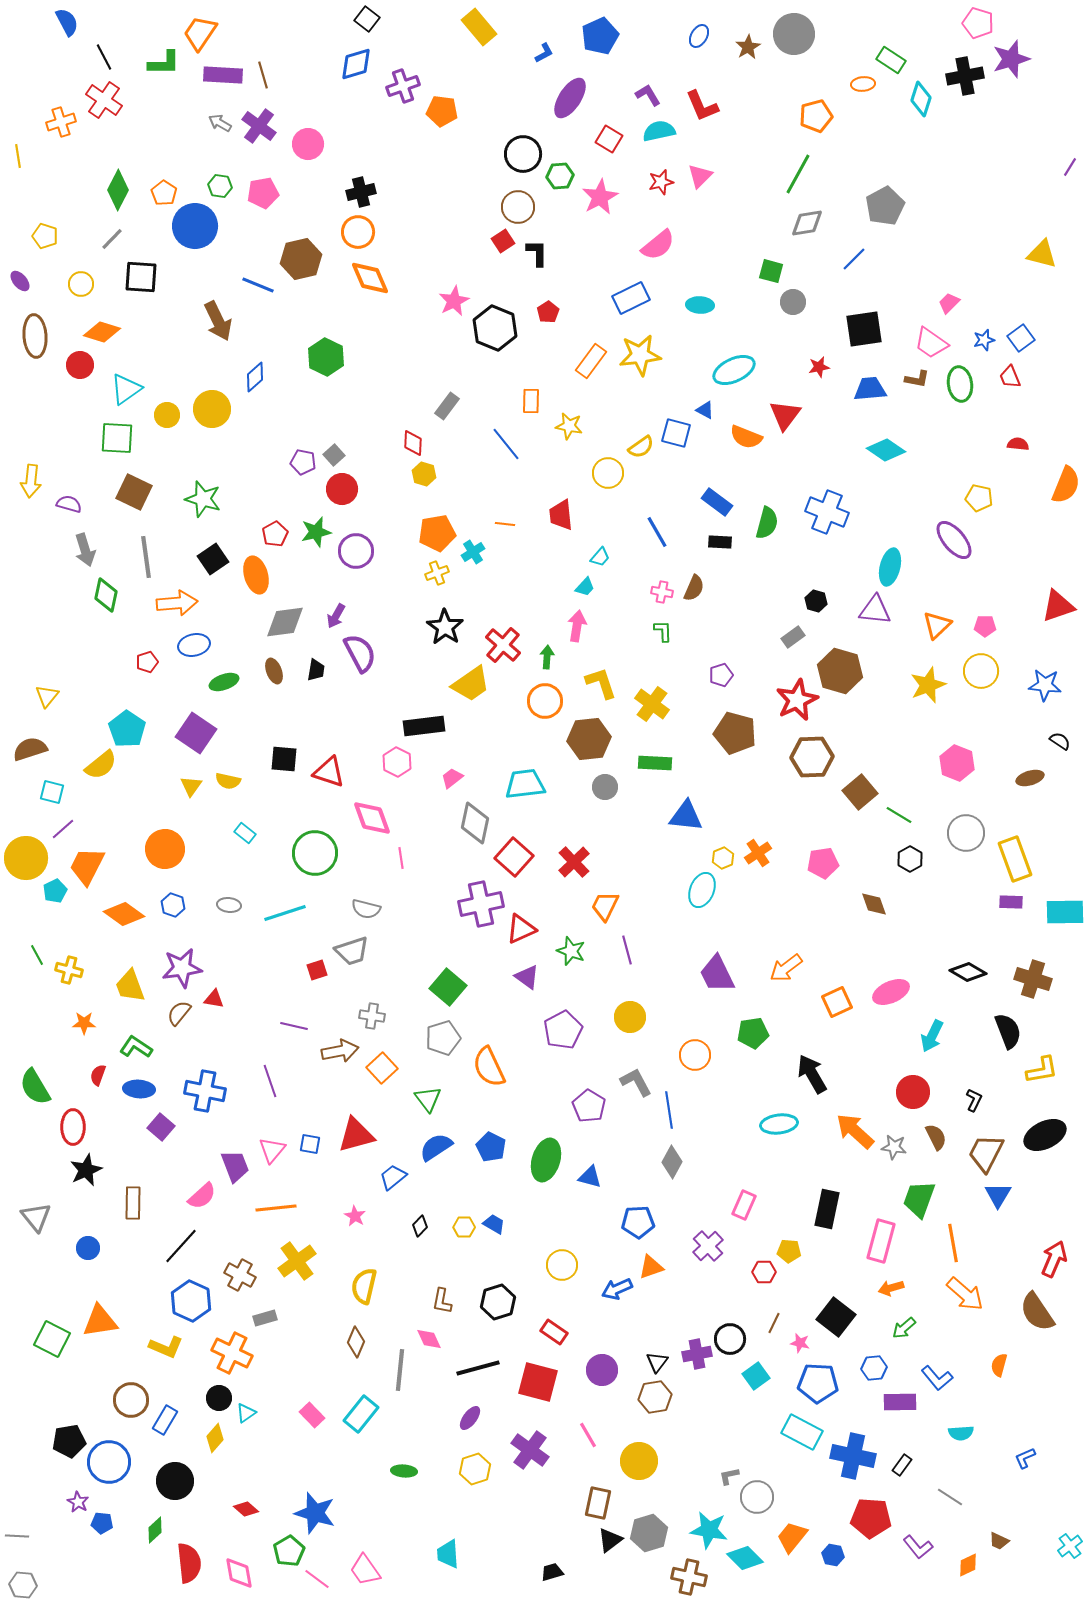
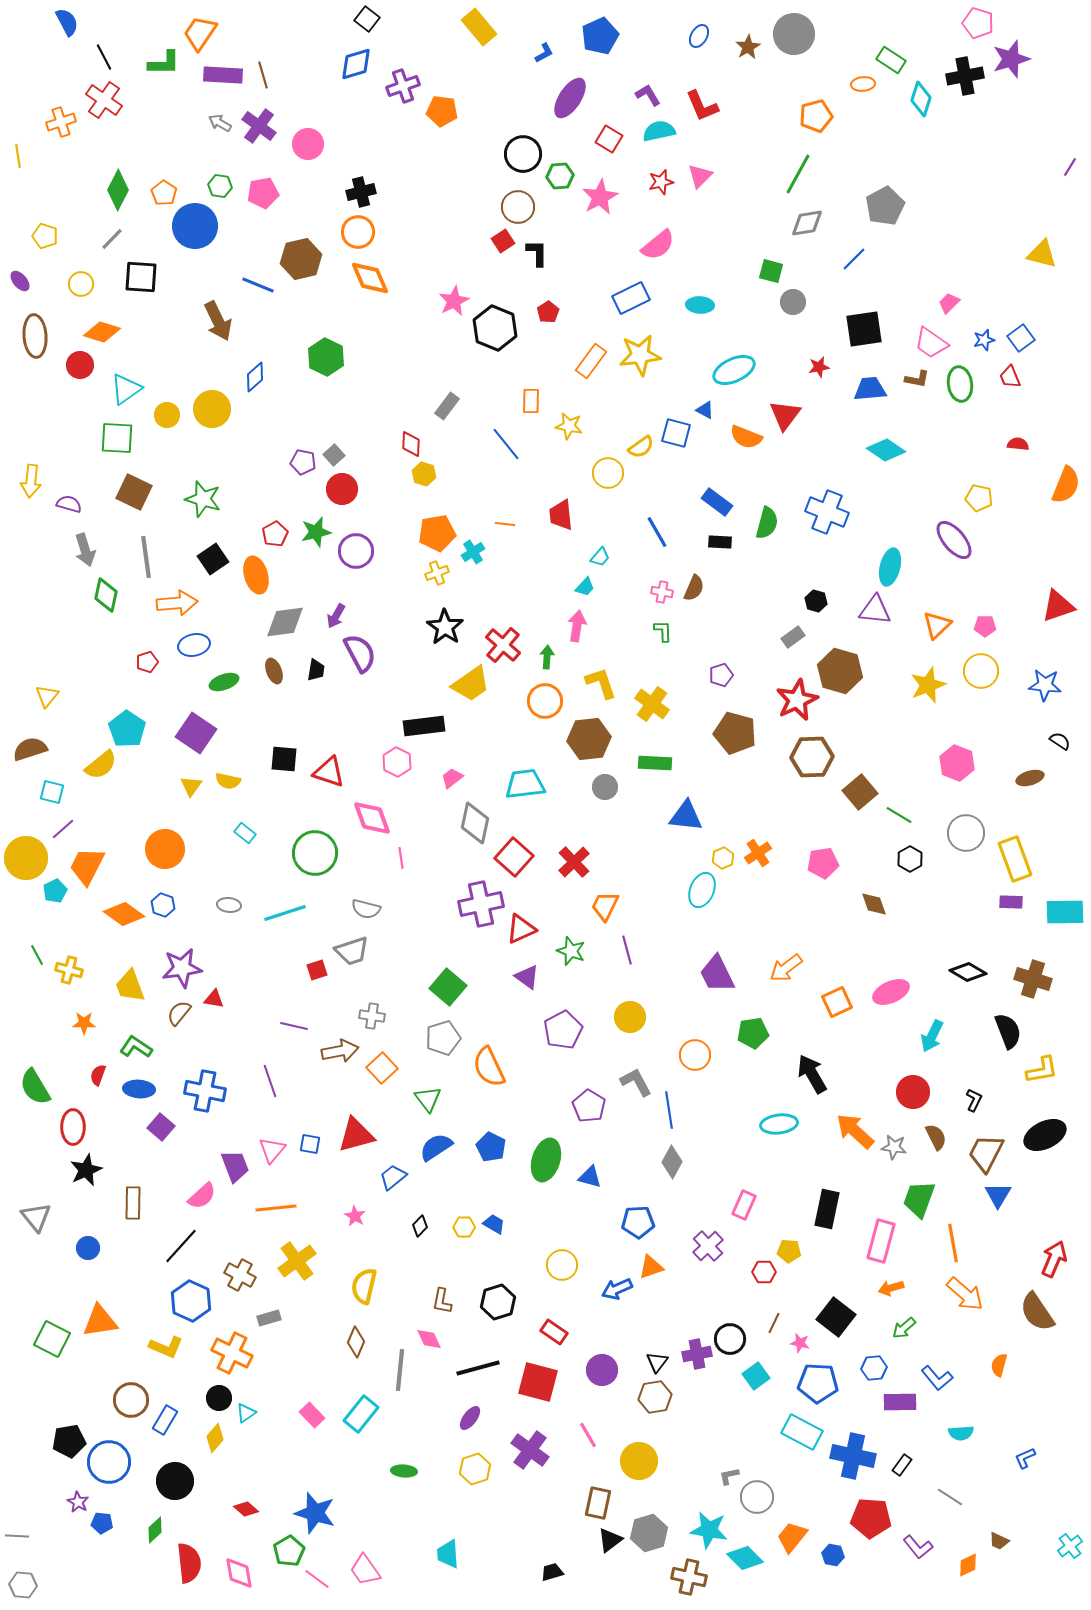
red diamond at (413, 443): moved 2 px left, 1 px down
blue hexagon at (173, 905): moved 10 px left
gray rectangle at (265, 1318): moved 4 px right
